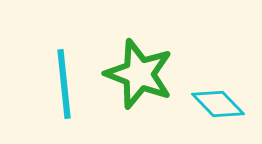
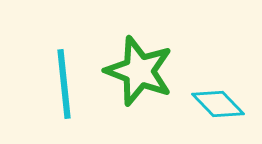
green star: moved 3 px up
